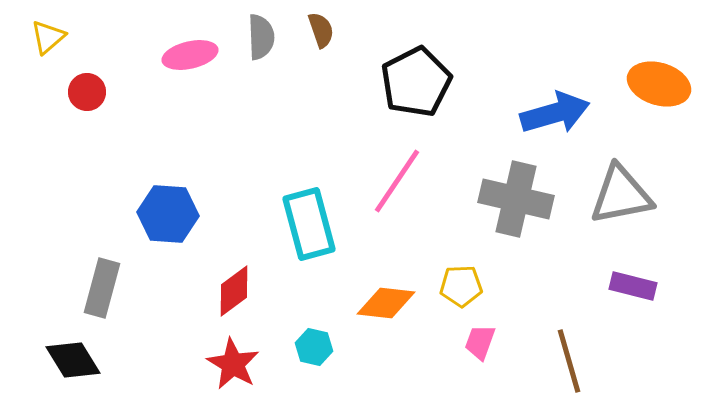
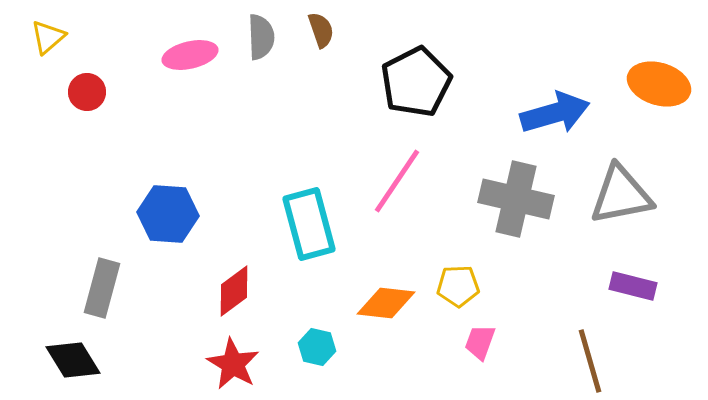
yellow pentagon: moved 3 px left
cyan hexagon: moved 3 px right
brown line: moved 21 px right
